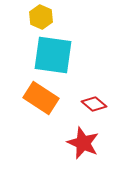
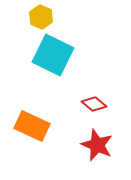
cyan square: rotated 18 degrees clockwise
orange rectangle: moved 9 px left, 28 px down; rotated 8 degrees counterclockwise
red star: moved 14 px right, 2 px down
